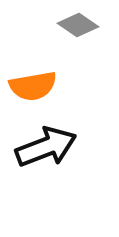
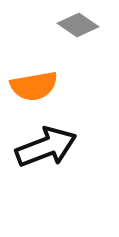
orange semicircle: moved 1 px right
